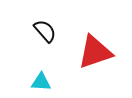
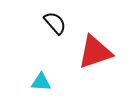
black semicircle: moved 10 px right, 8 px up
